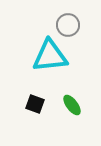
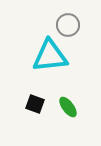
green ellipse: moved 4 px left, 2 px down
